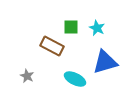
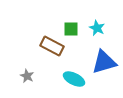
green square: moved 2 px down
blue triangle: moved 1 px left
cyan ellipse: moved 1 px left
